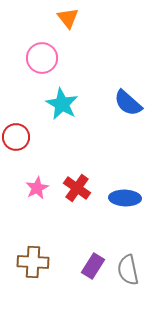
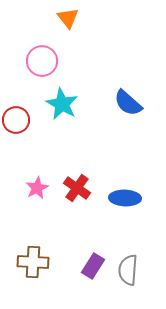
pink circle: moved 3 px down
red circle: moved 17 px up
gray semicircle: rotated 16 degrees clockwise
